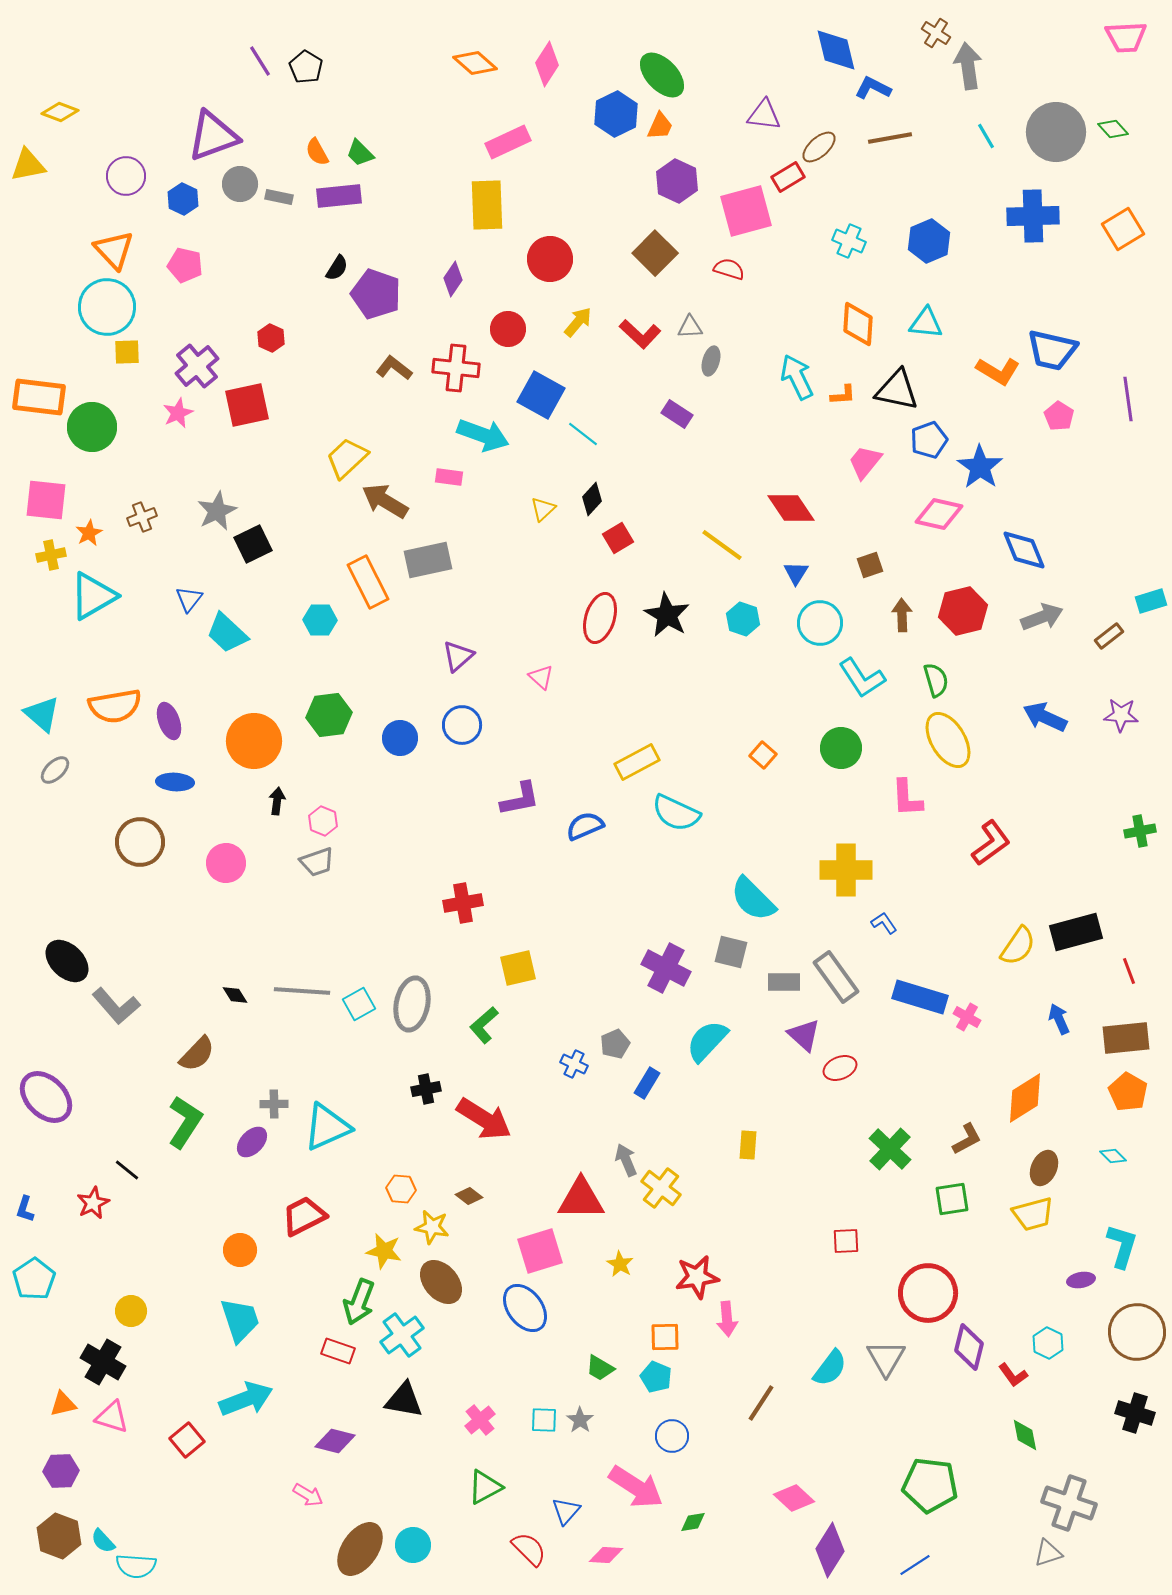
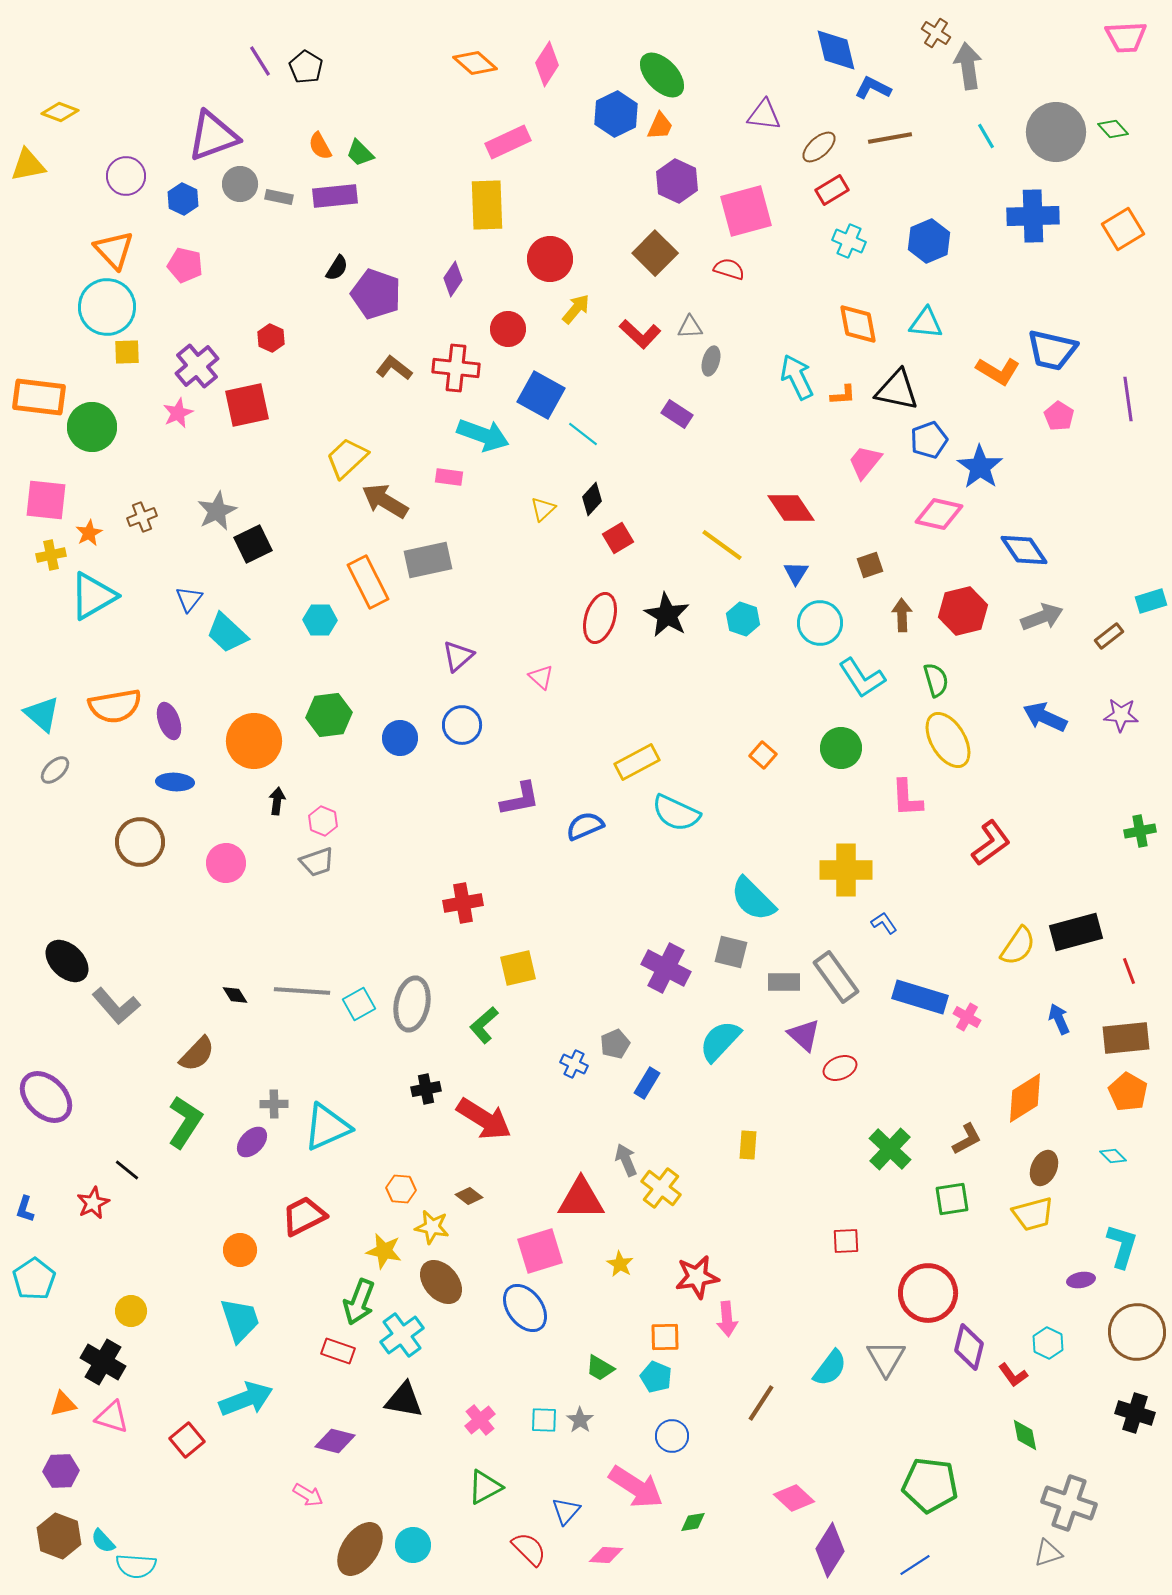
orange semicircle at (317, 152): moved 3 px right, 6 px up
red rectangle at (788, 177): moved 44 px right, 13 px down
purple rectangle at (339, 196): moved 4 px left
yellow arrow at (578, 322): moved 2 px left, 13 px up
orange diamond at (858, 324): rotated 15 degrees counterclockwise
blue diamond at (1024, 550): rotated 12 degrees counterclockwise
cyan semicircle at (707, 1041): moved 13 px right
